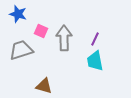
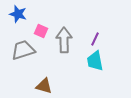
gray arrow: moved 2 px down
gray trapezoid: moved 2 px right
